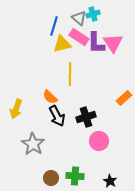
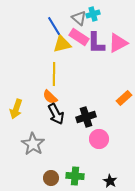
blue line: rotated 48 degrees counterclockwise
pink triangle: moved 5 px right; rotated 35 degrees clockwise
yellow line: moved 16 px left
black arrow: moved 1 px left, 2 px up
pink circle: moved 2 px up
